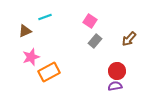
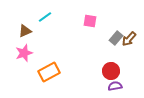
cyan line: rotated 16 degrees counterclockwise
pink square: rotated 24 degrees counterclockwise
gray rectangle: moved 21 px right, 3 px up
pink star: moved 7 px left, 4 px up
red circle: moved 6 px left
